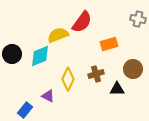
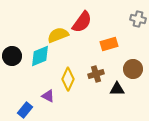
black circle: moved 2 px down
